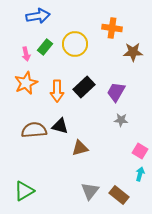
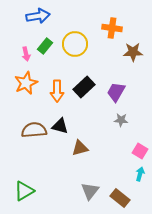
green rectangle: moved 1 px up
brown rectangle: moved 1 px right, 3 px down
